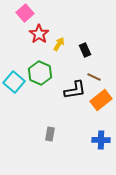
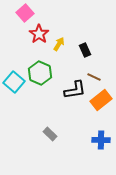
gray rectangle: rotated 56 degrees counterclockwise
